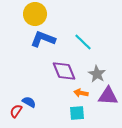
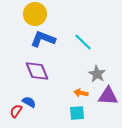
purple diamond: moved 27 px left
